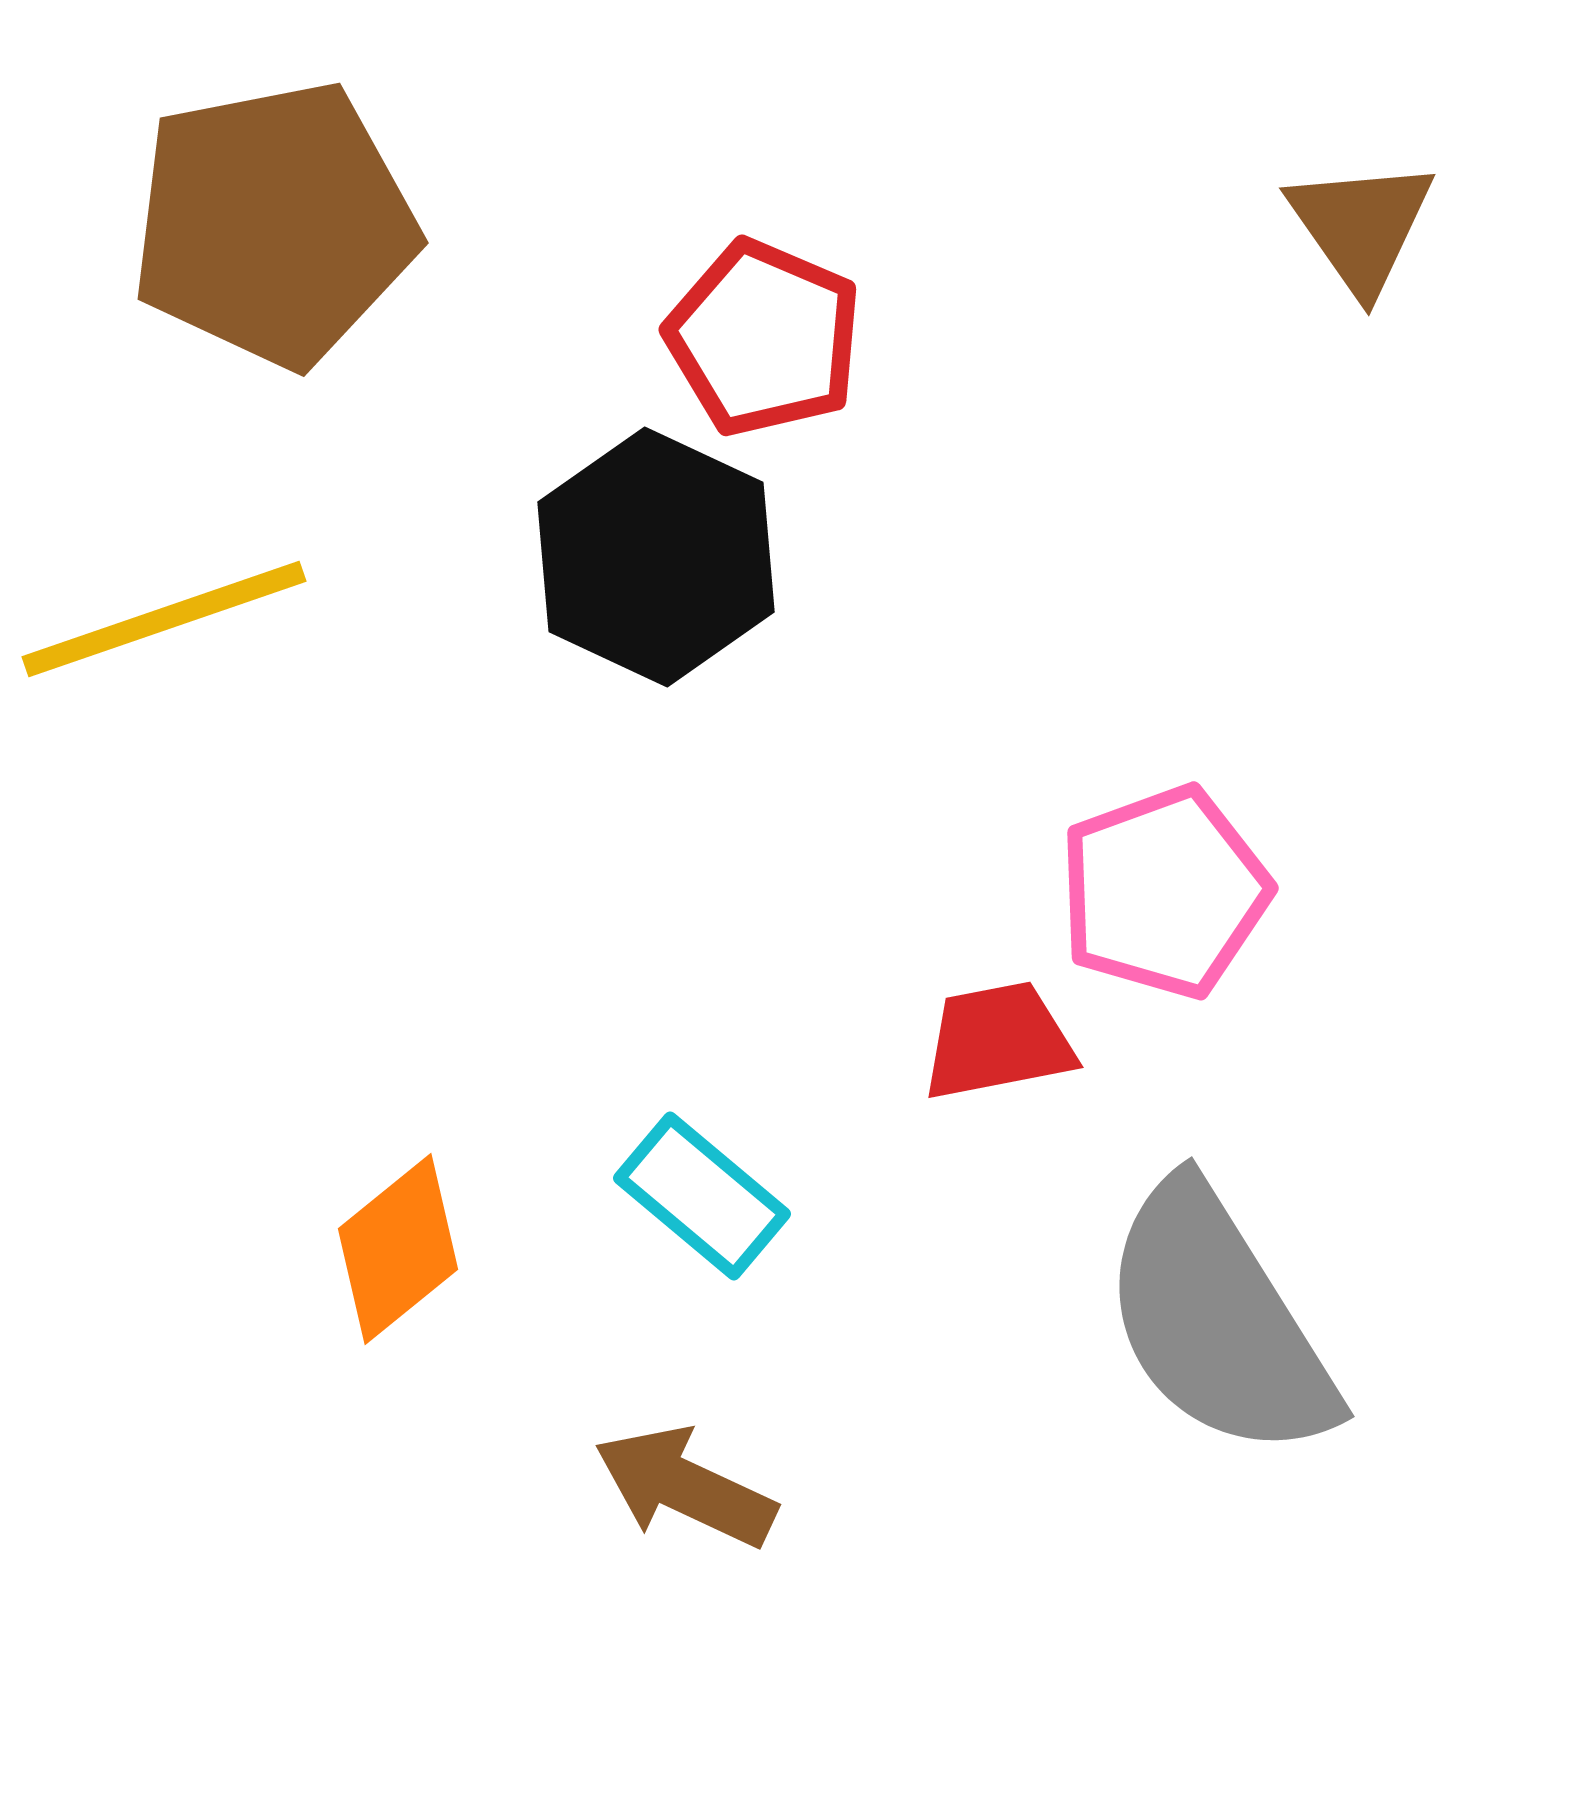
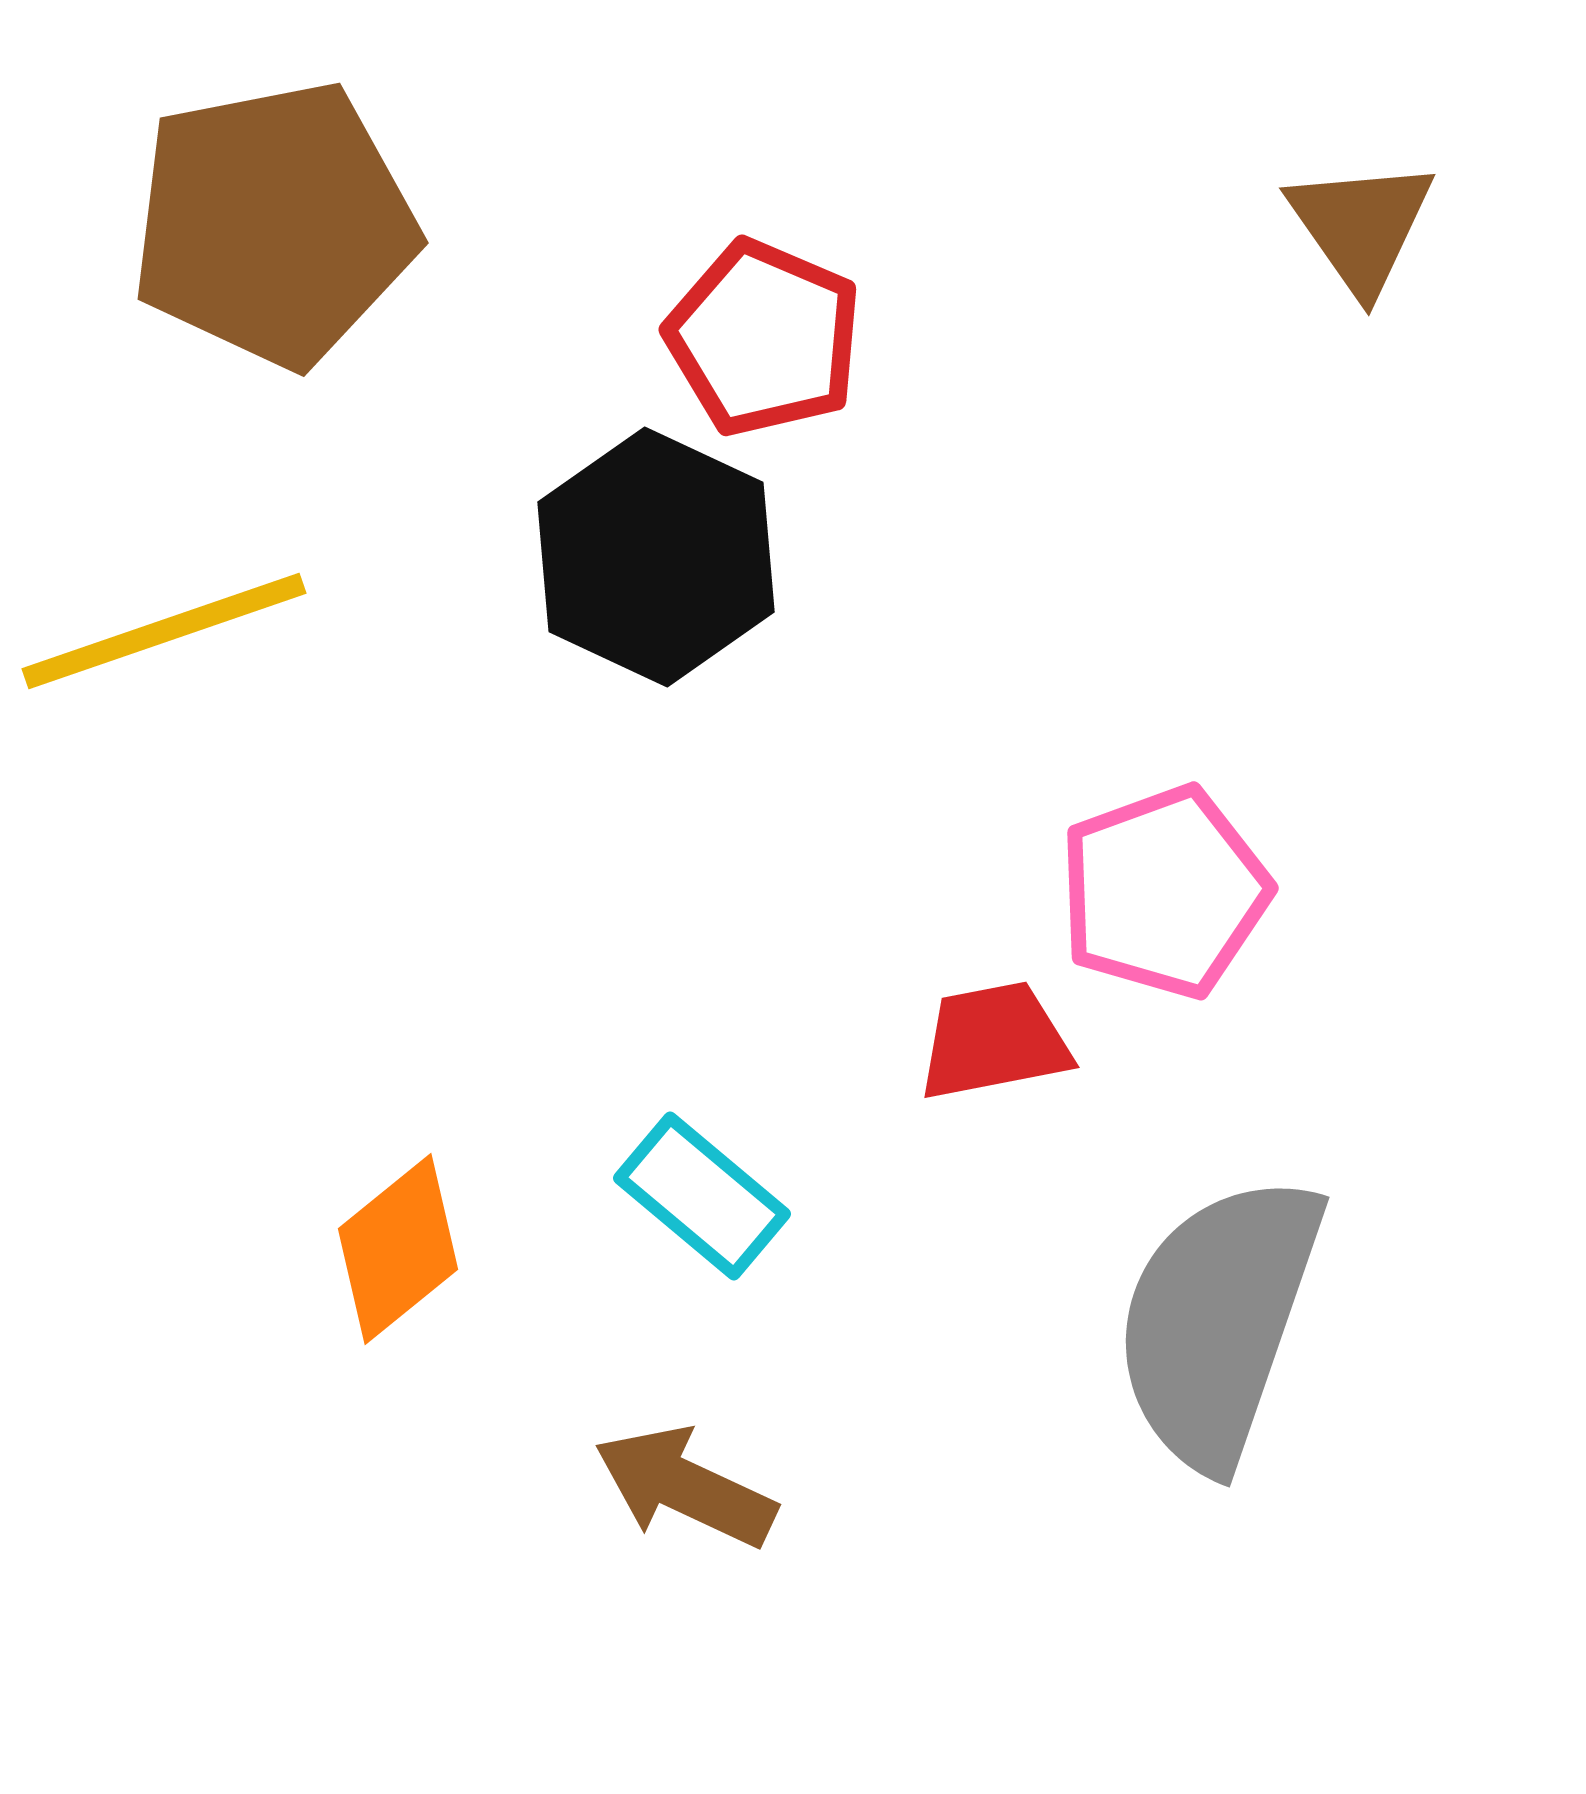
yellow line: moved 12 px down
red trapezoid: moved 4 px left
gray semicircle: rotated 51 degrees clockwise
